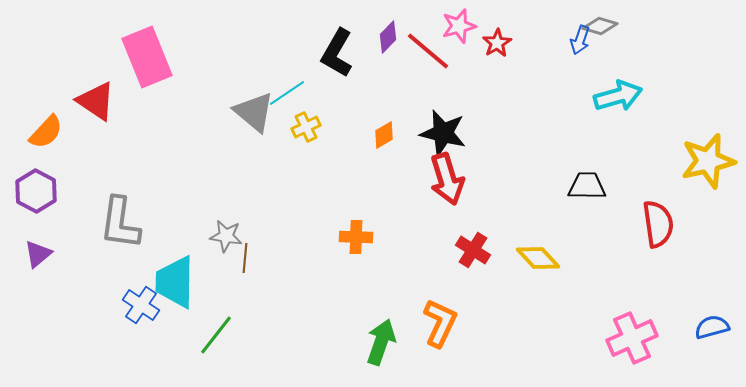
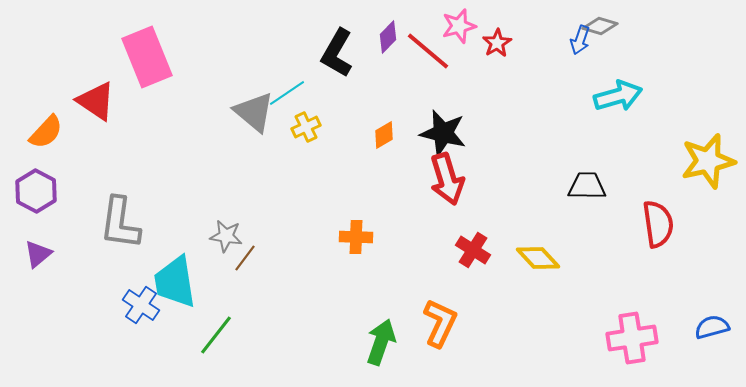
brown line: rotated 32 degrees clockwise
cyan trapezoid: rotated 10 degrees counterclockwise
pink cross: rotated 15 degrees clockwise
